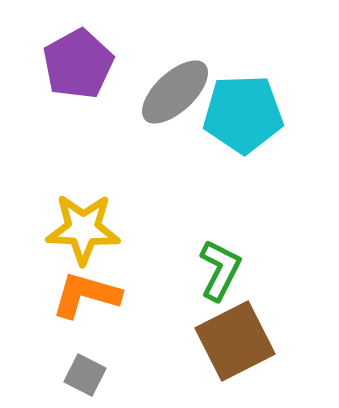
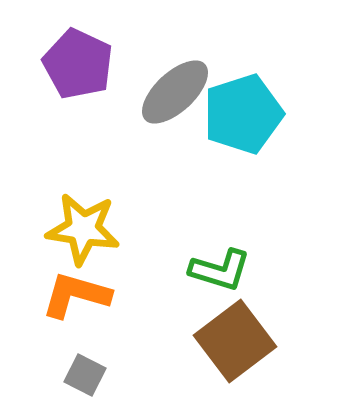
purple pentagon: rotated 18 degrees counterclockwise
cyan pentagon: rotated 16 degrees counterclockwise
yellow star: rotated 6 degrees clockwise
green L-shape: rotated 80 degrees clockwise
orange L-shape: moved 10 px left
brown square: rotated 10 degrees counterclockwise
